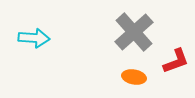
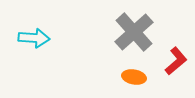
red L-shape: rotated 20 degrees counterclockwise
